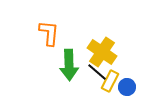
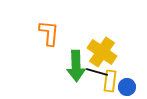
green arrow: moved 7 px right, 1 px down
black line: rotated 25 degrees counterclockwise
yellow rectangle: rotated 20 degrees counterclockwise
